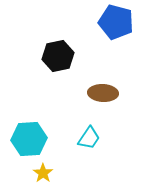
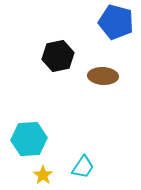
brown ellipse: moved 17 px up
cyan trapezoid: moved 6 px left, 29 px down
yellow star: moved 2 px down
